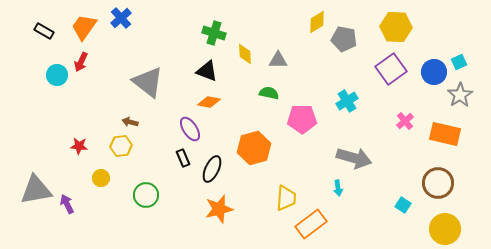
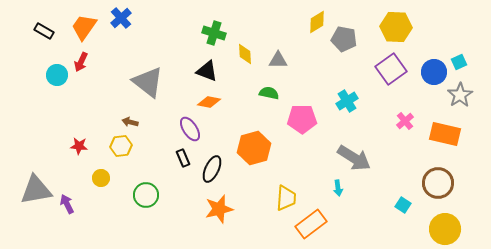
gray arrow at (354, 158): rotated 16 degrees clockwise
